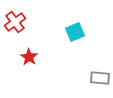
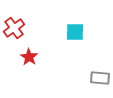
red cross: moved 1 px left, 6 px down
cyan square: rotated 24 degrees clockwise
